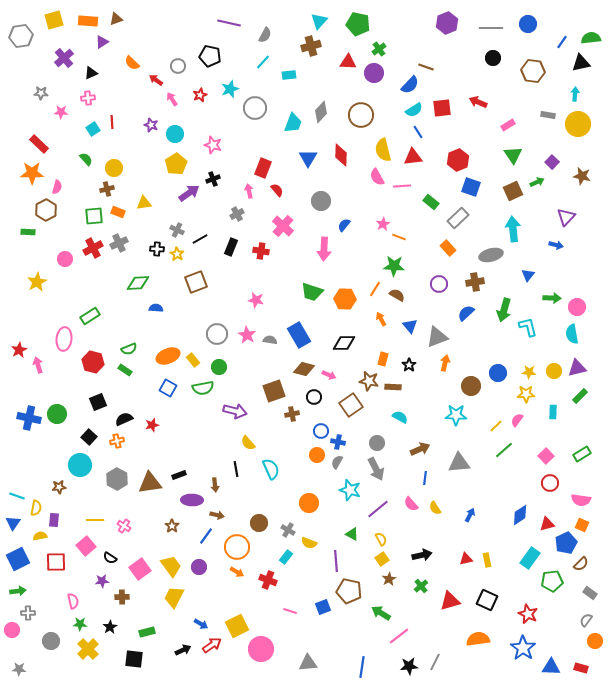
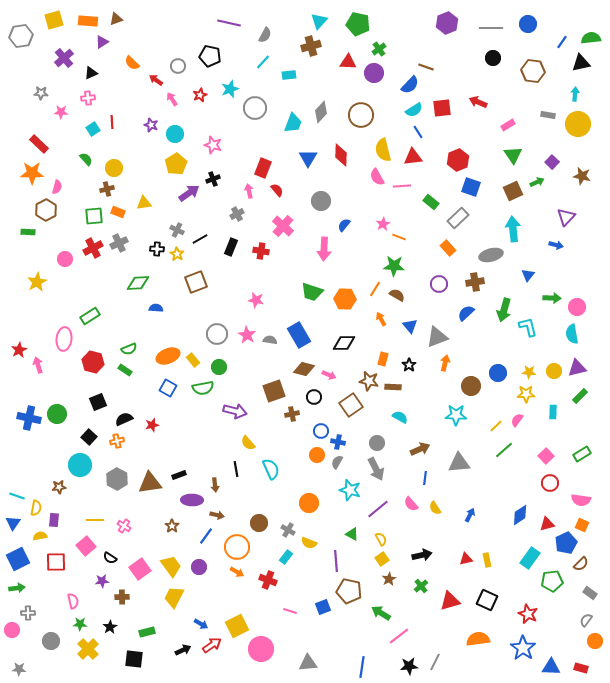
green arrow at (18, 591): moved 1 px left, 3 px up
